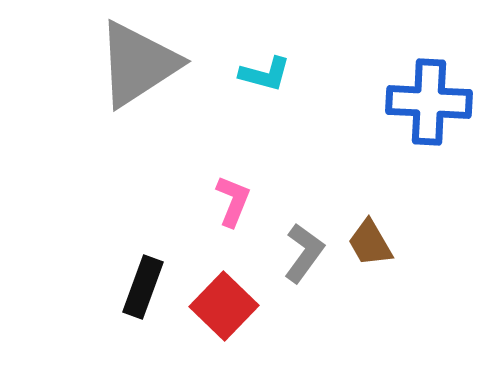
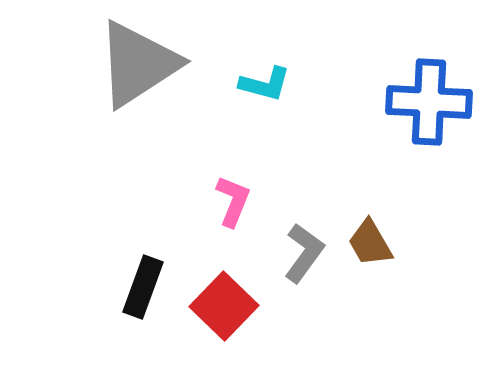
cyan L-shape: moved 10 px down
